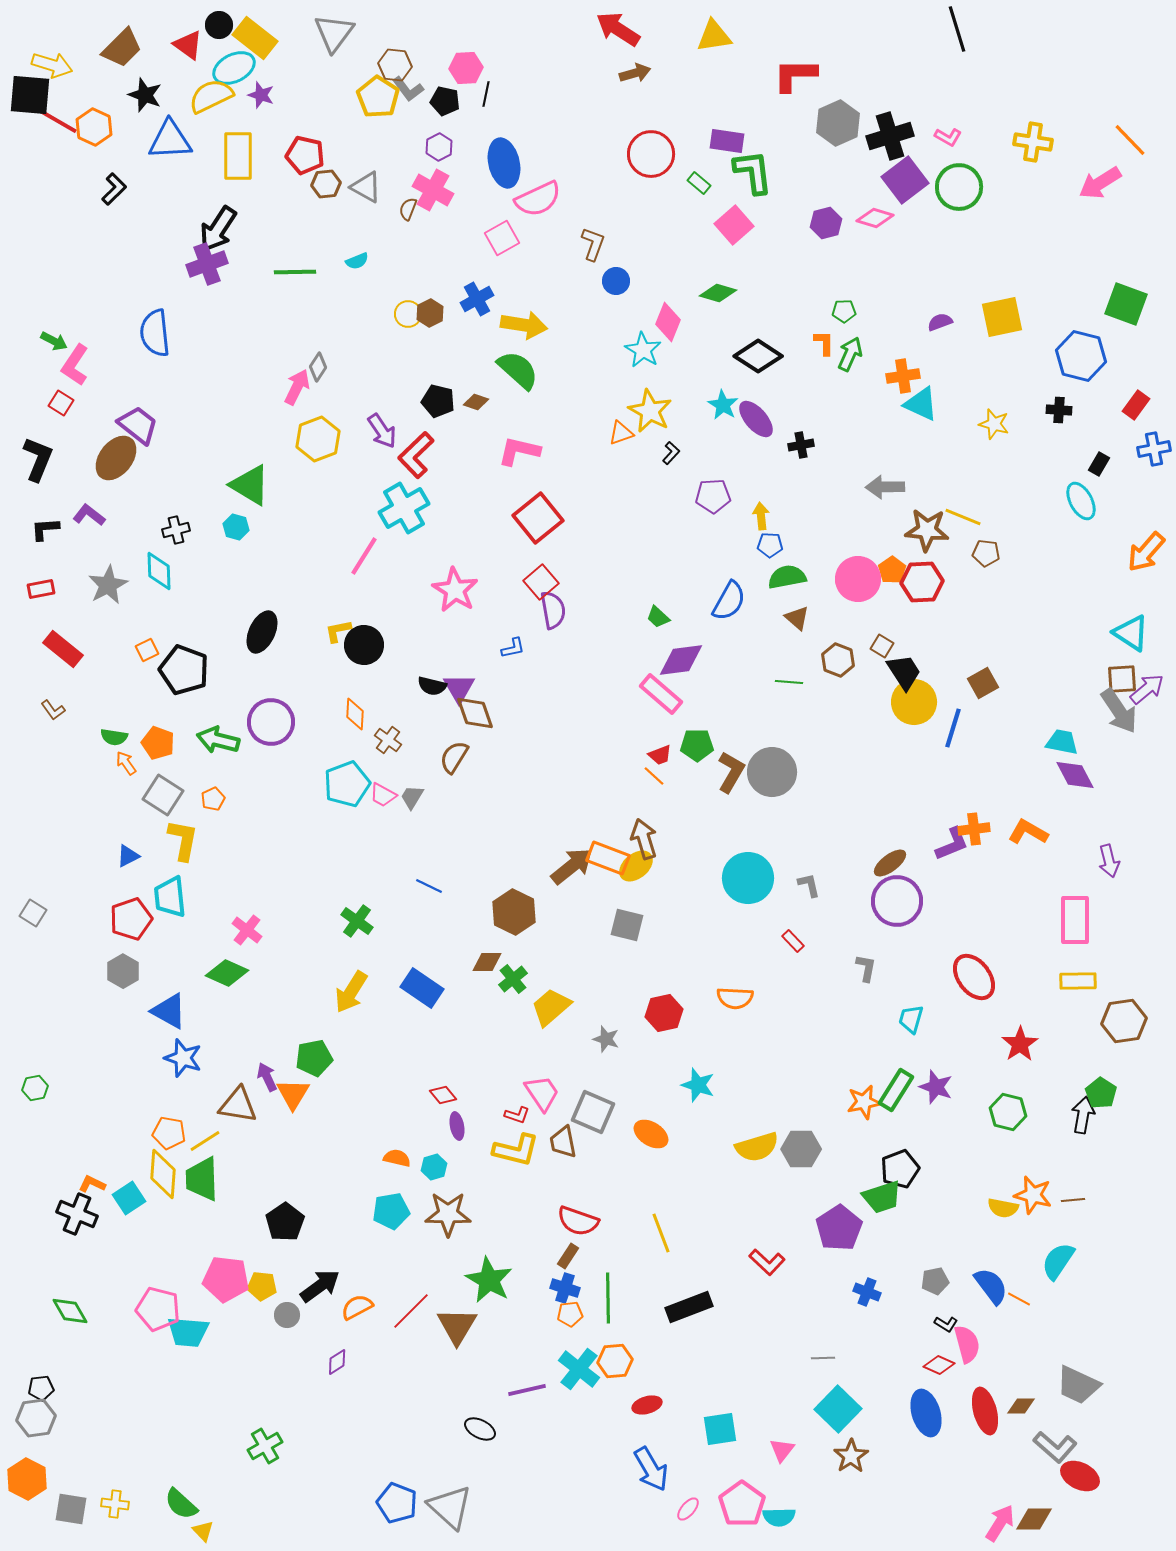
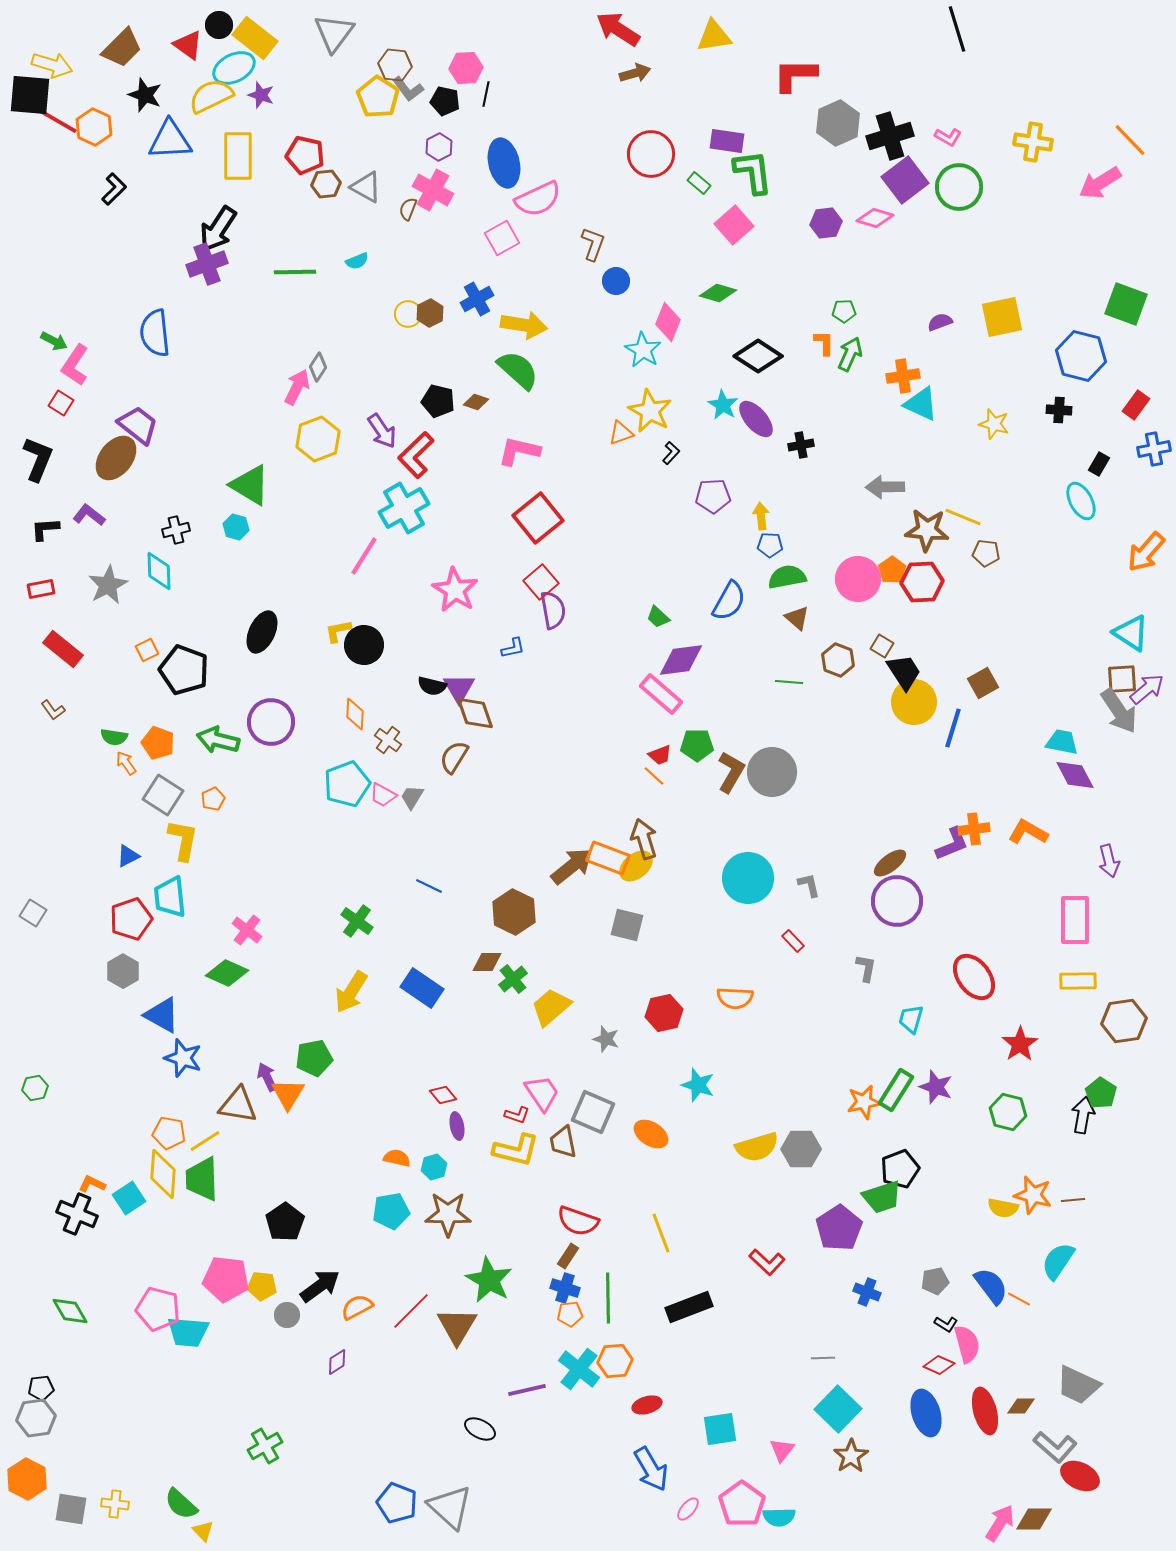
purple hexagon at (826, 223): rotated 8 degrees clockwise
blue triangle at (169, 1011): moved 7 px left, 4 px down
orange triangle at (293, 1094): moved 5 px left
